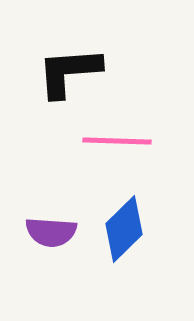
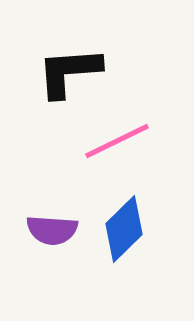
pink line: rotated 28 degrees counterclockwise
purple semicircle: moved 1 px right, 2 px up
